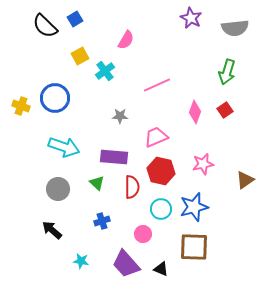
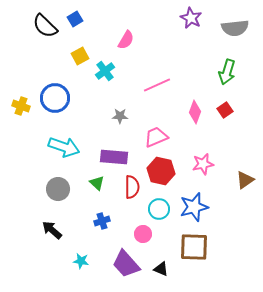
cyan circle: moved 2 px left
